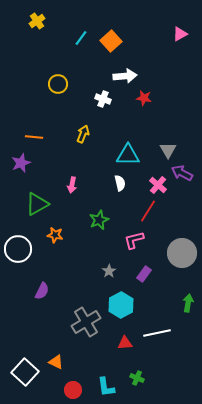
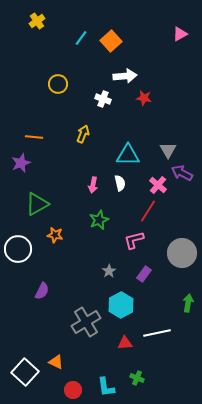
pink arrow: moved 21 px right
